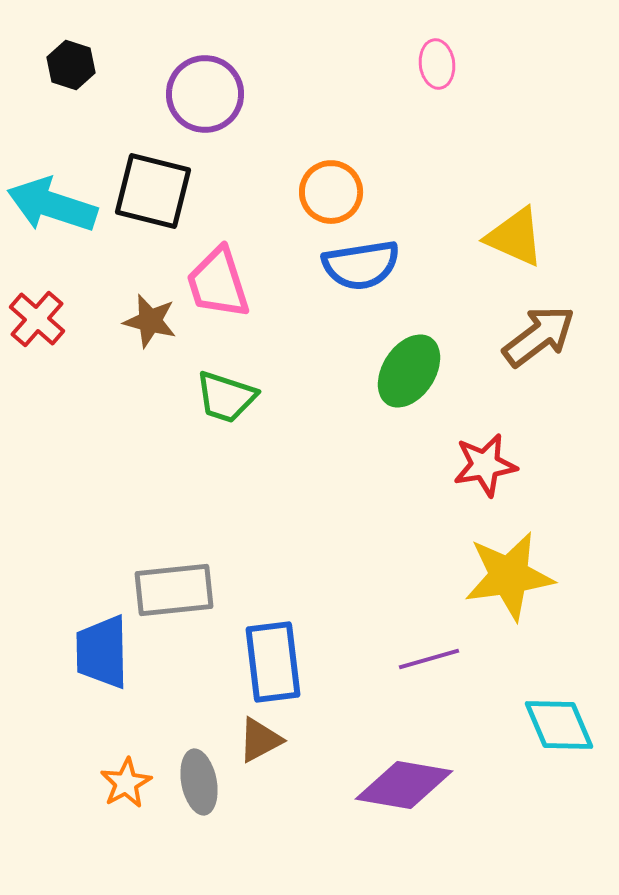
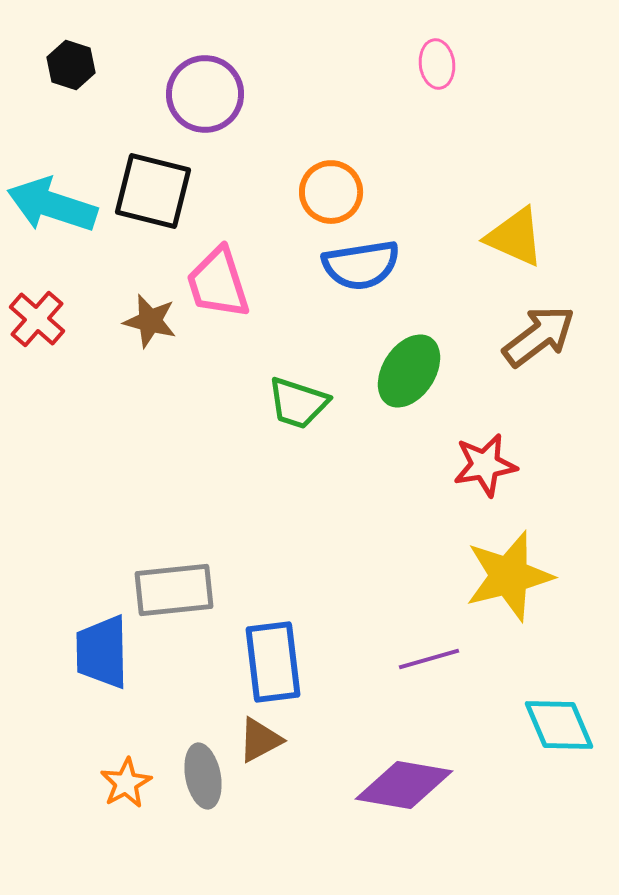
green trapezoid: moved 72 px right, 6 px down
yellow star: rotated 6 degrees counterclockwise
gray ellipse: moved 4 px right, 6 px up
